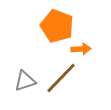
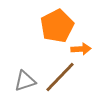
orange pentagon: rotated 24 degrees clockwise
brown line: moved 1 px left, 1 px up
